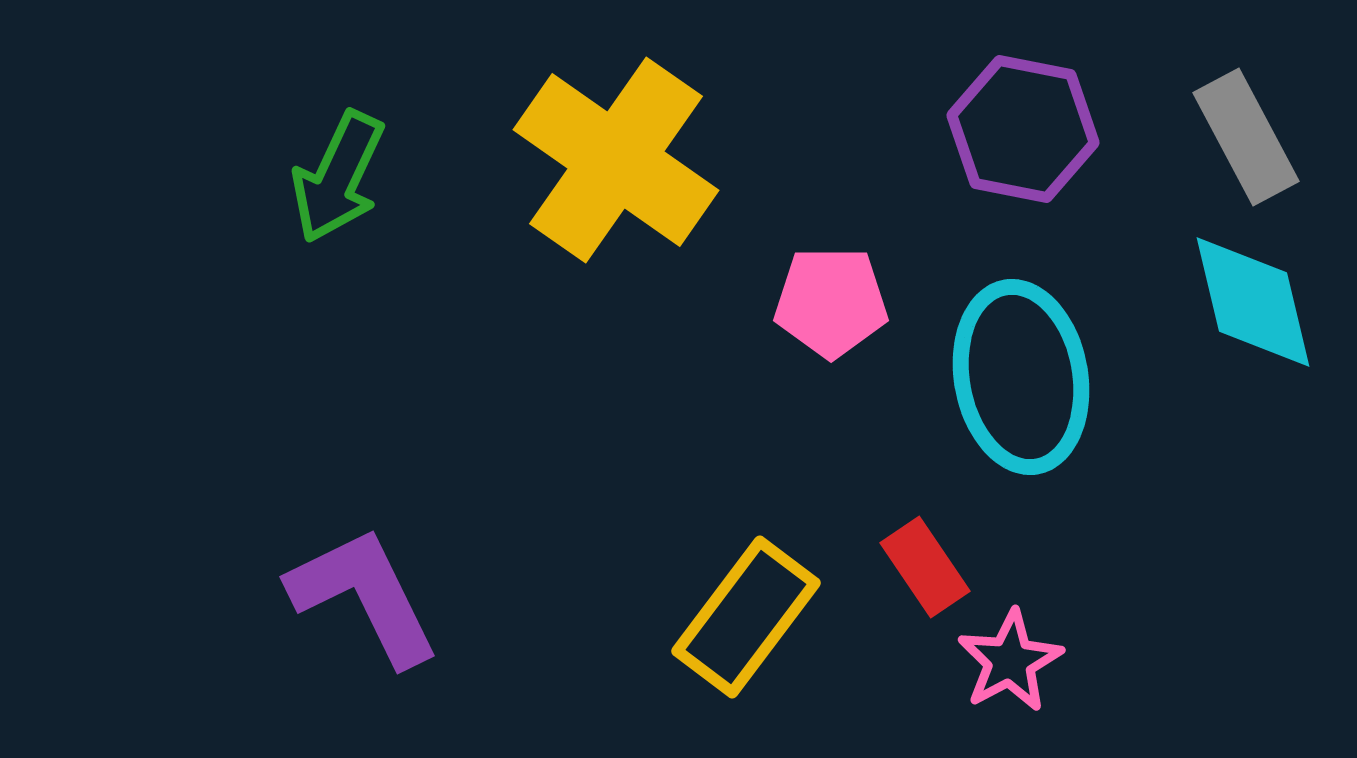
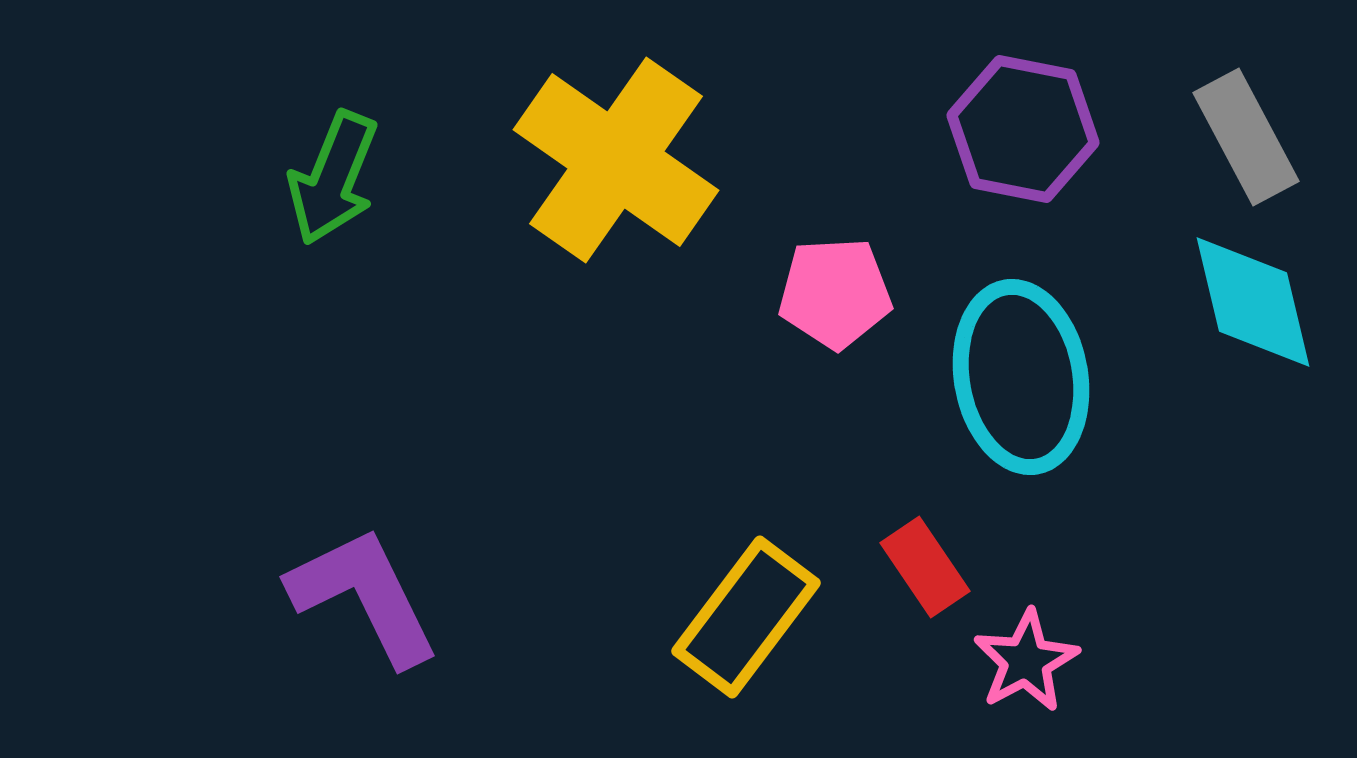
green arrow: moved 5 px left, 1 px down; rotated 3 degrees counterclockwise
pink pentagon: moved 4 px right, 9 px up; rotated 3 degrees counterclockwise
pink star: moved 16 px right
